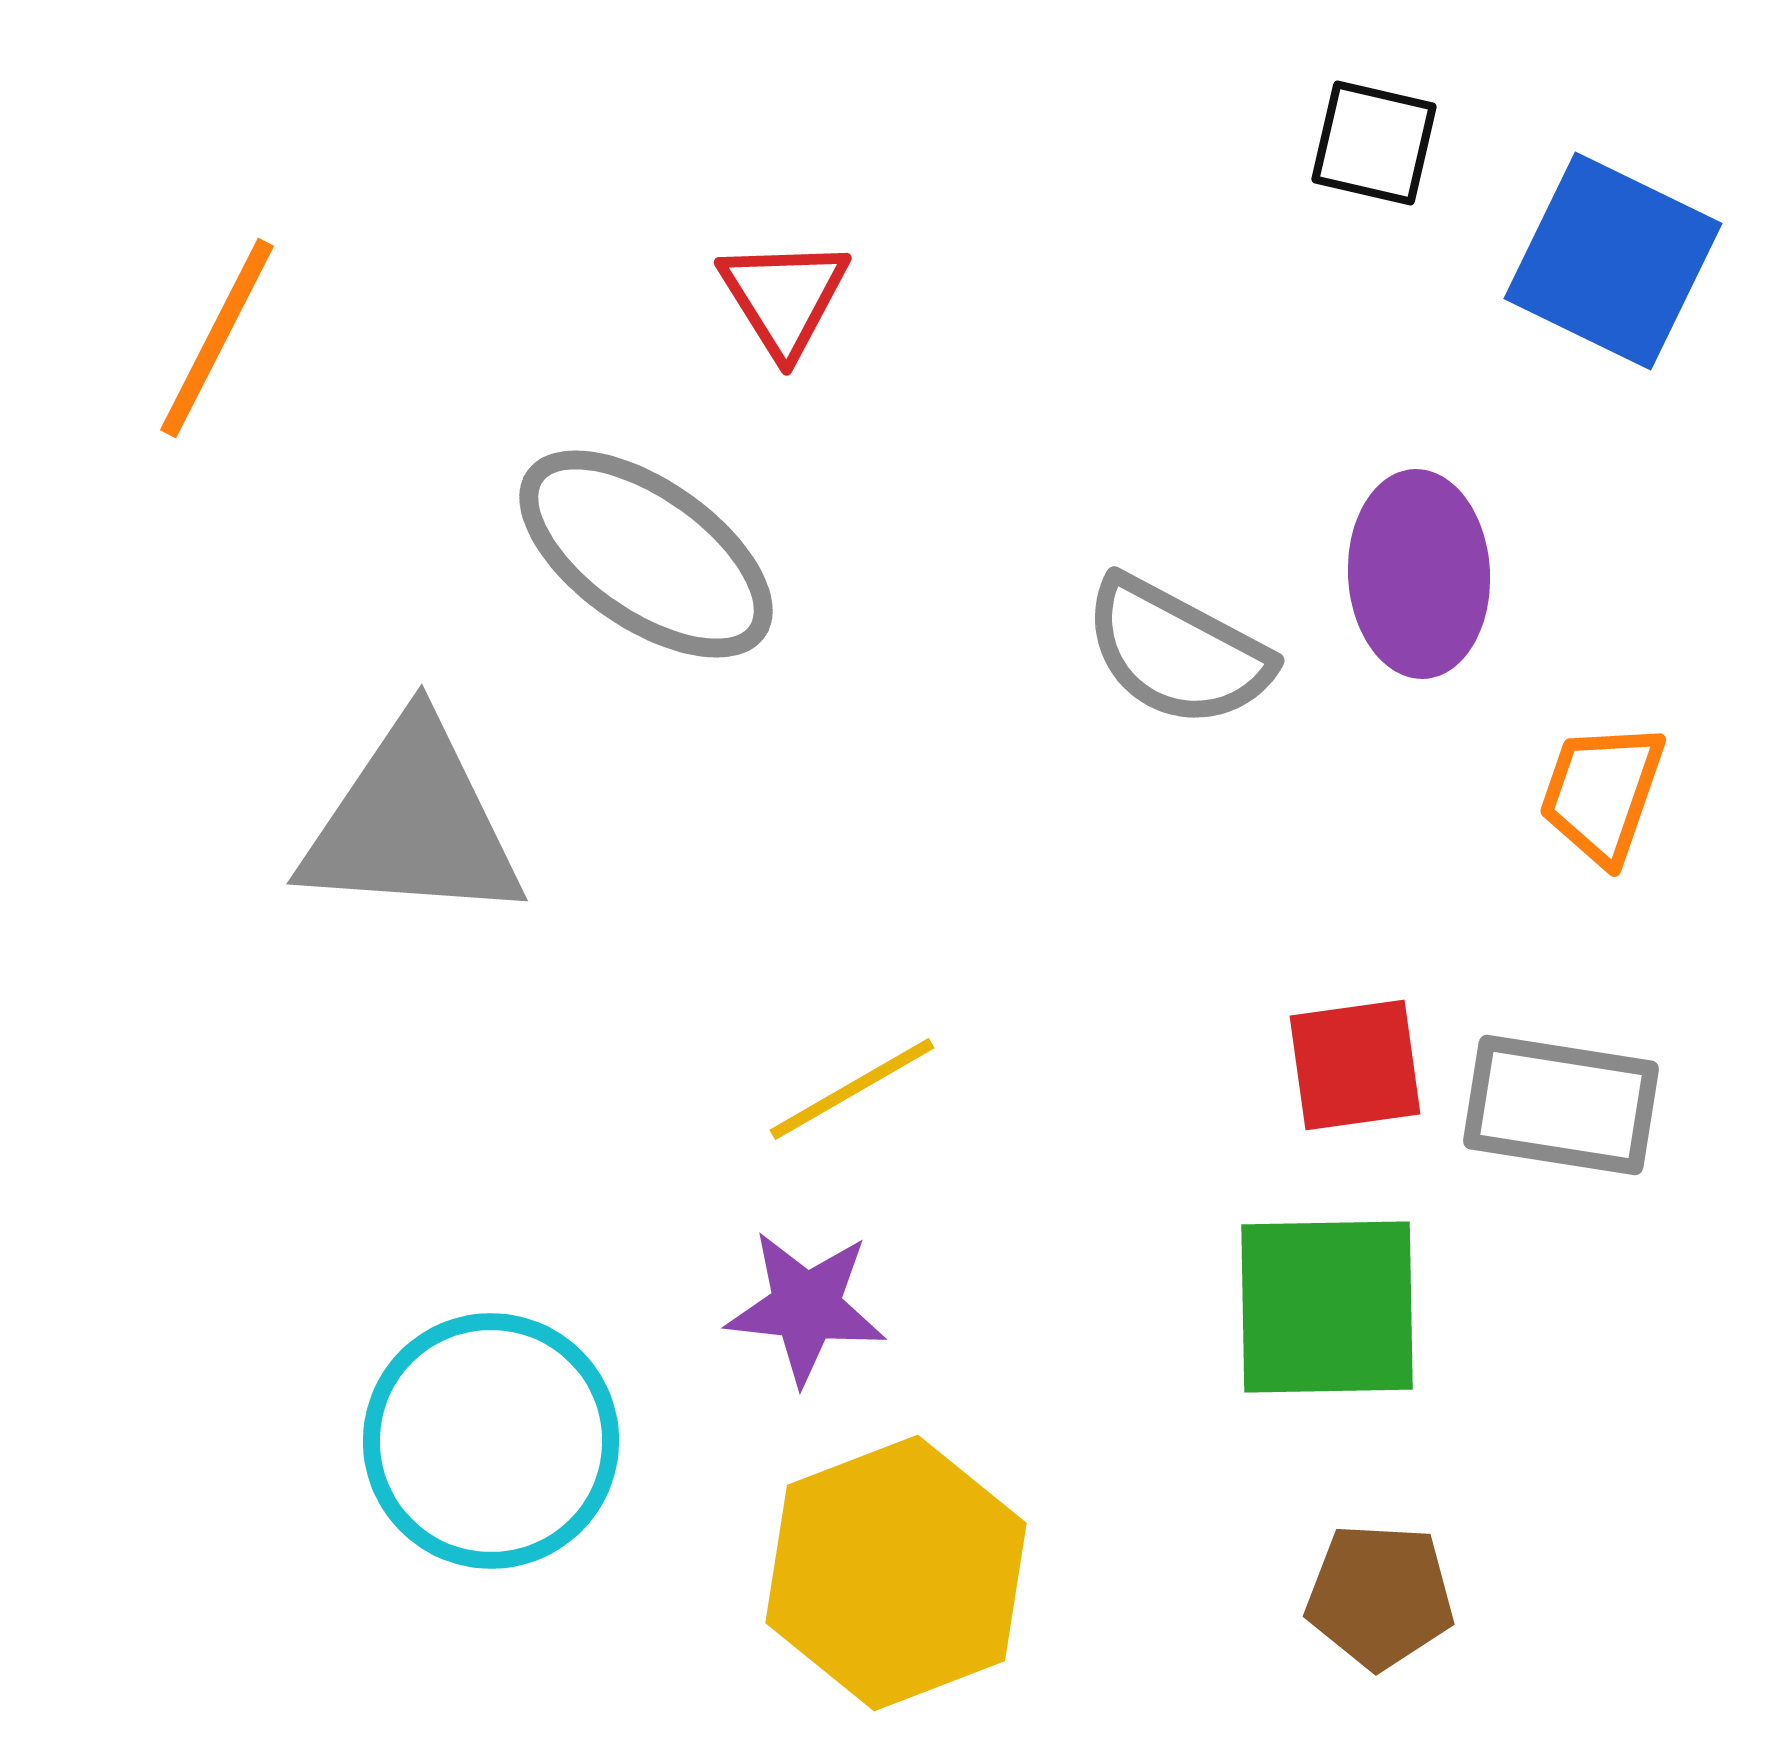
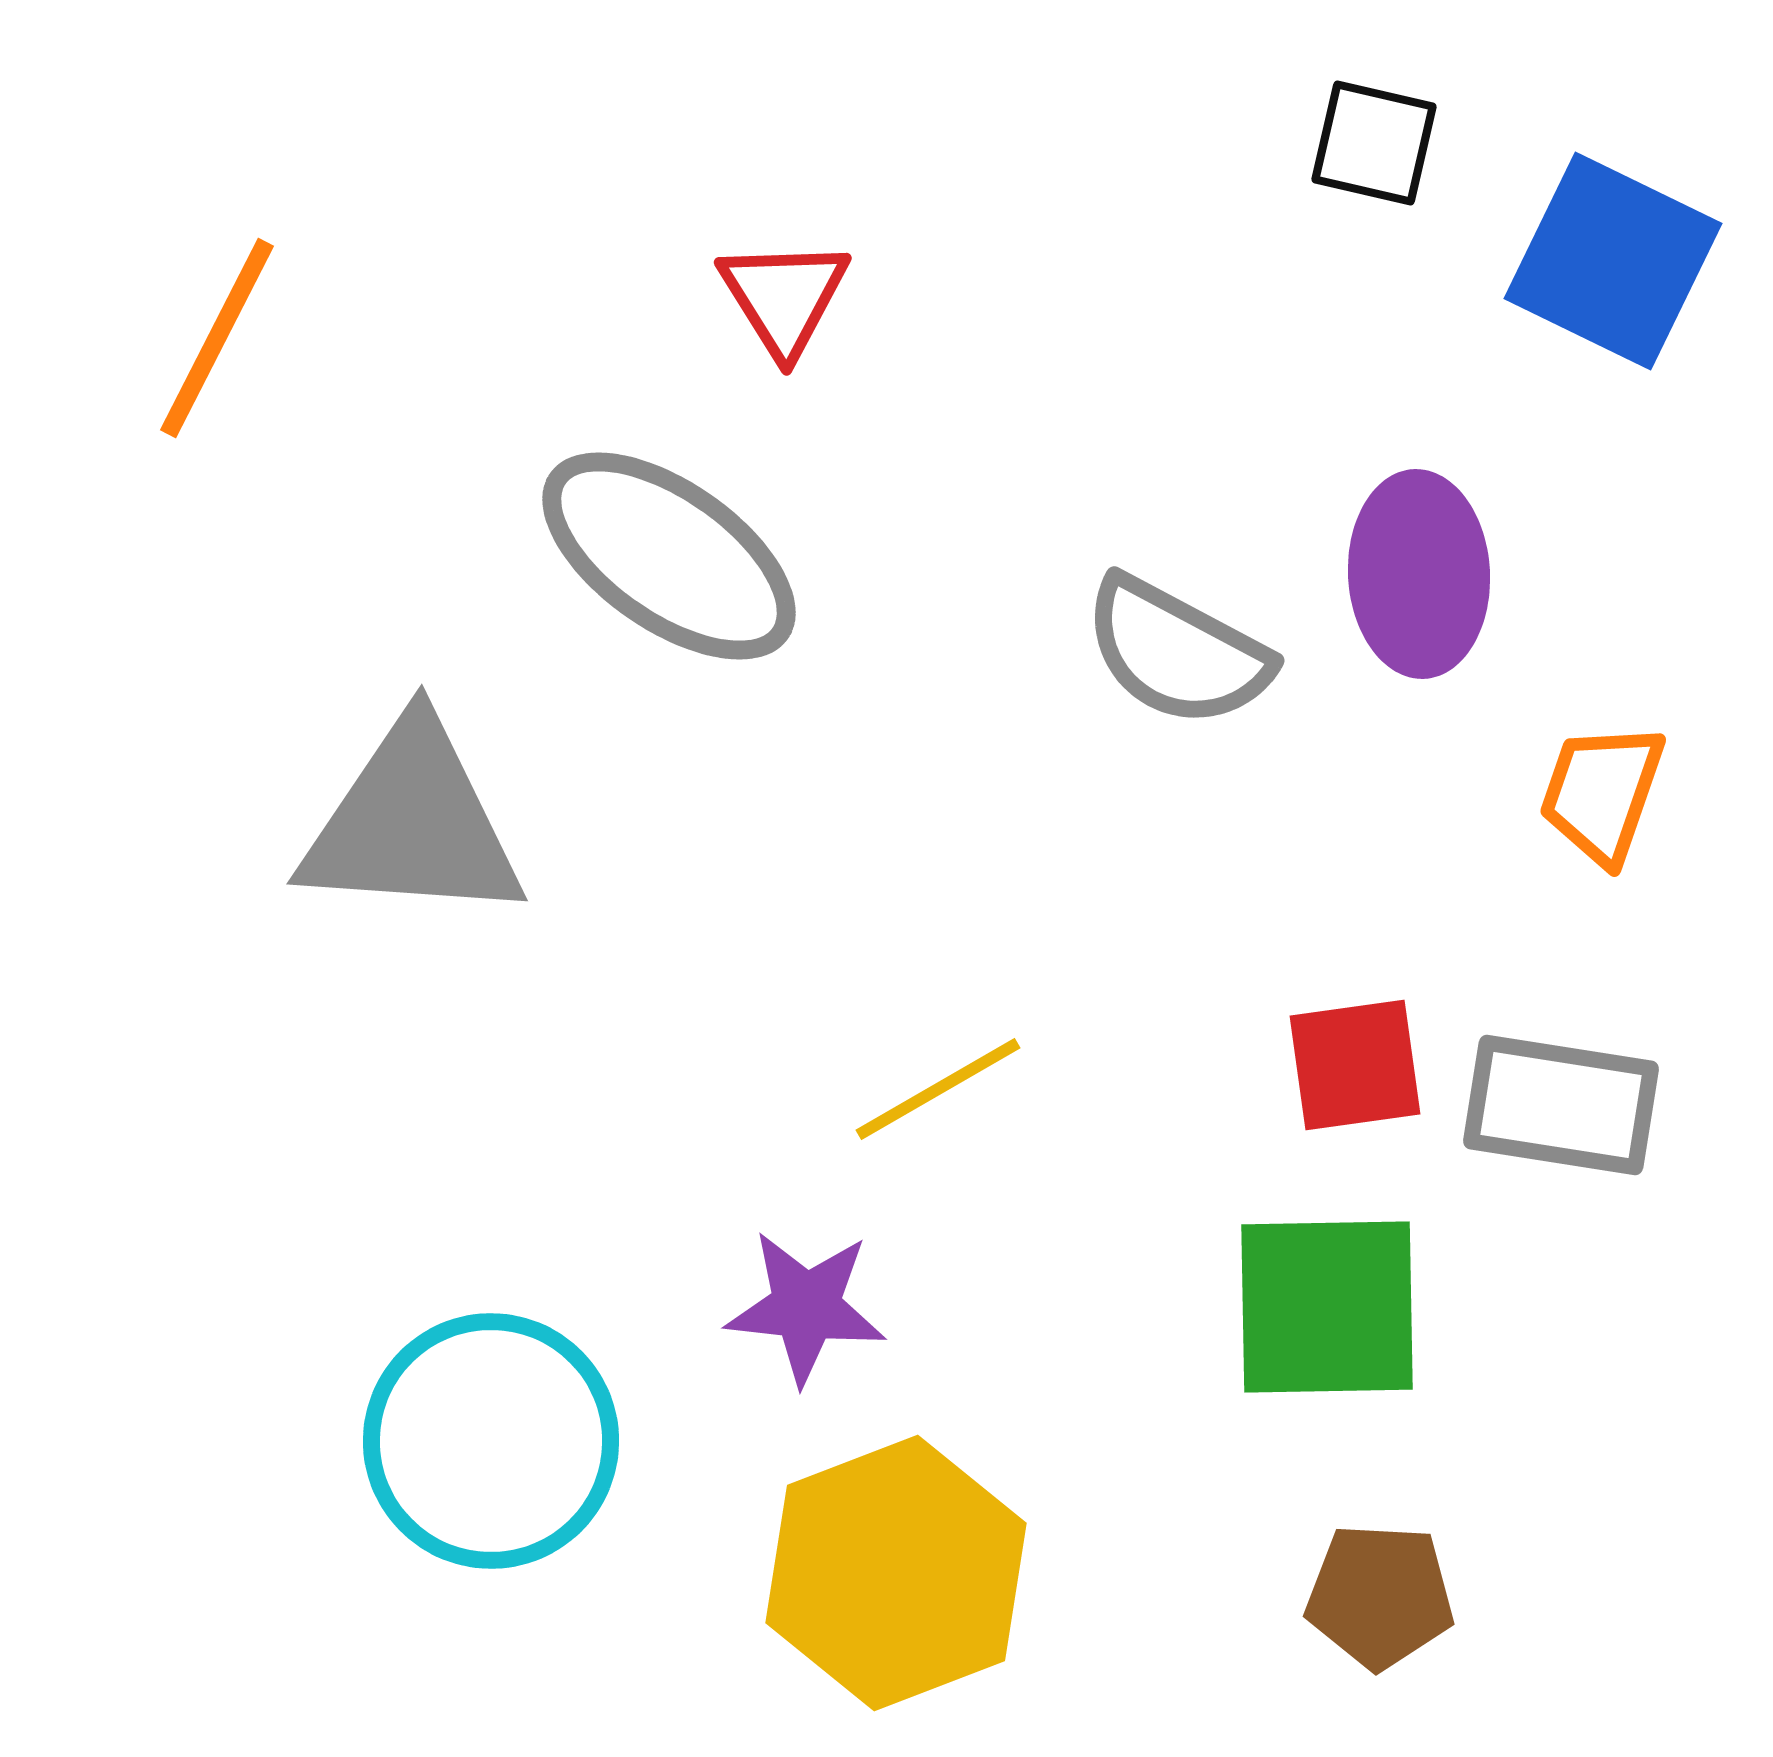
gray ellipse: moved 23 px right, 2 px down
yellow line: moved 86 px right
